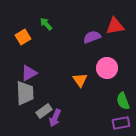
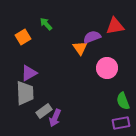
orange triangle: moved 32 px up
